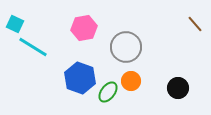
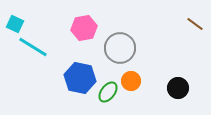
brown line: rotated 12 degrees counterclockwise
gray circle: moved 6 px left, 1 px down
blue hexagon: rotated 8 degrees counterclockwise
